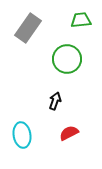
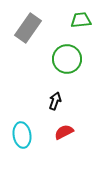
red semicircle: moved 5 px left, 1 px up
